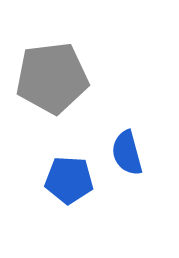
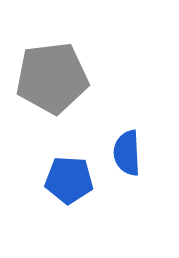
blue semicircle: rotated 12 degrees clockwise
